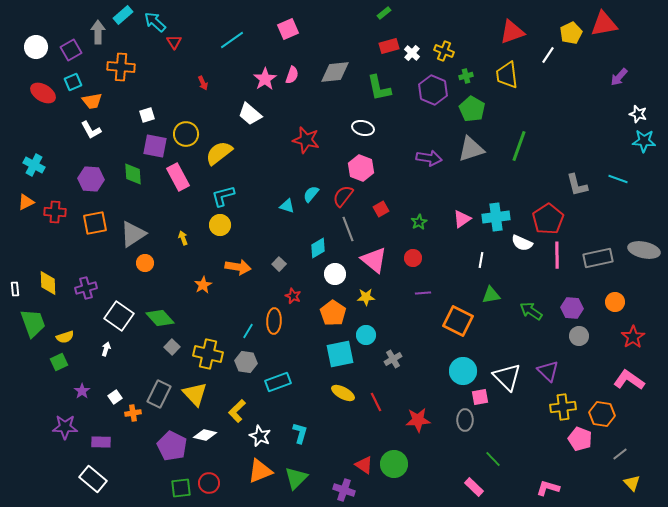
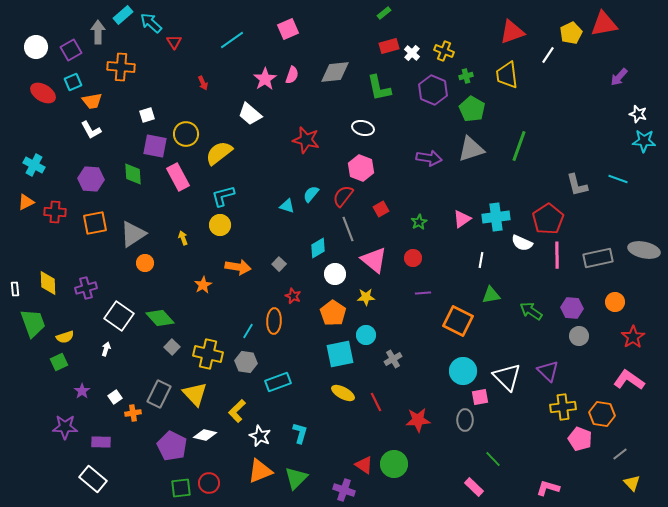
cyan arrow at (155, 22): moved 4 px left, 1 px down
